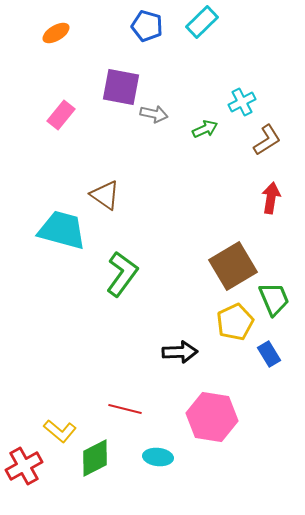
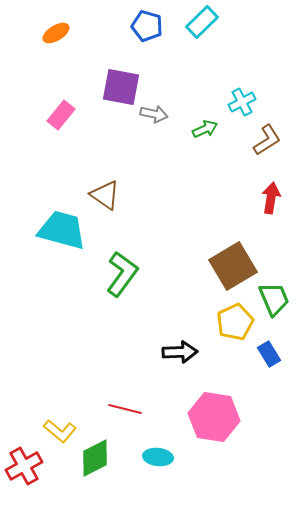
pink hexagon: moved 2 px right
